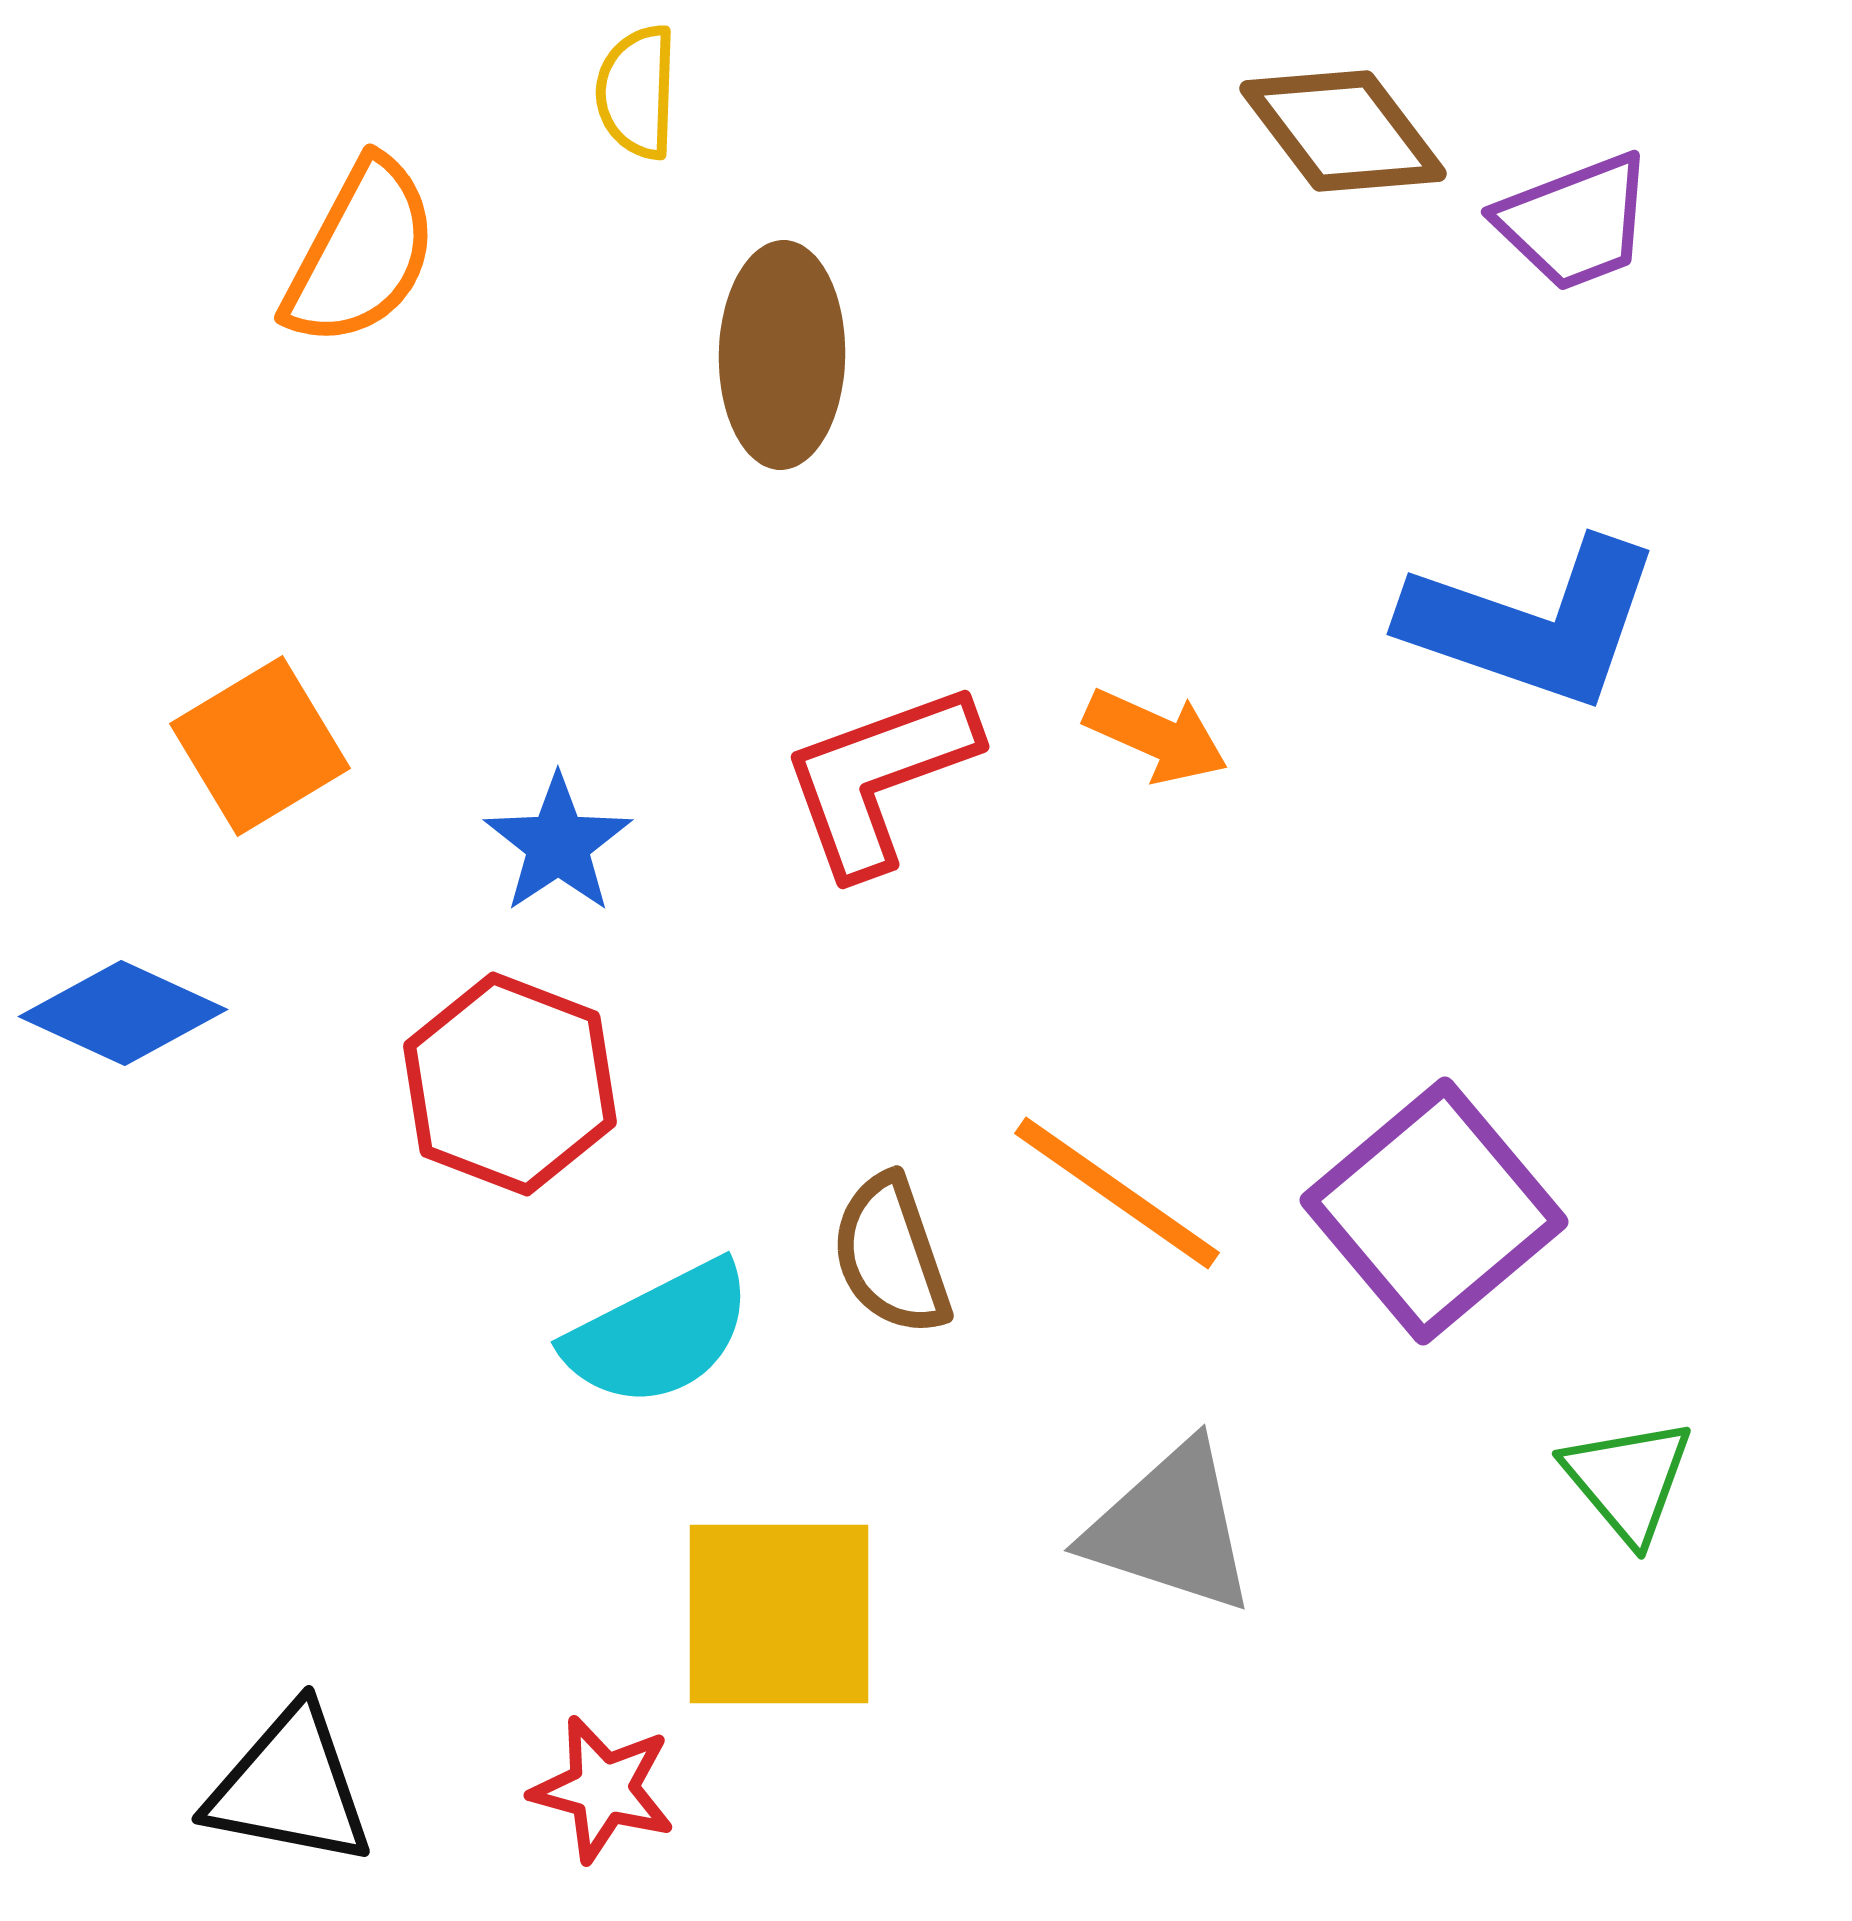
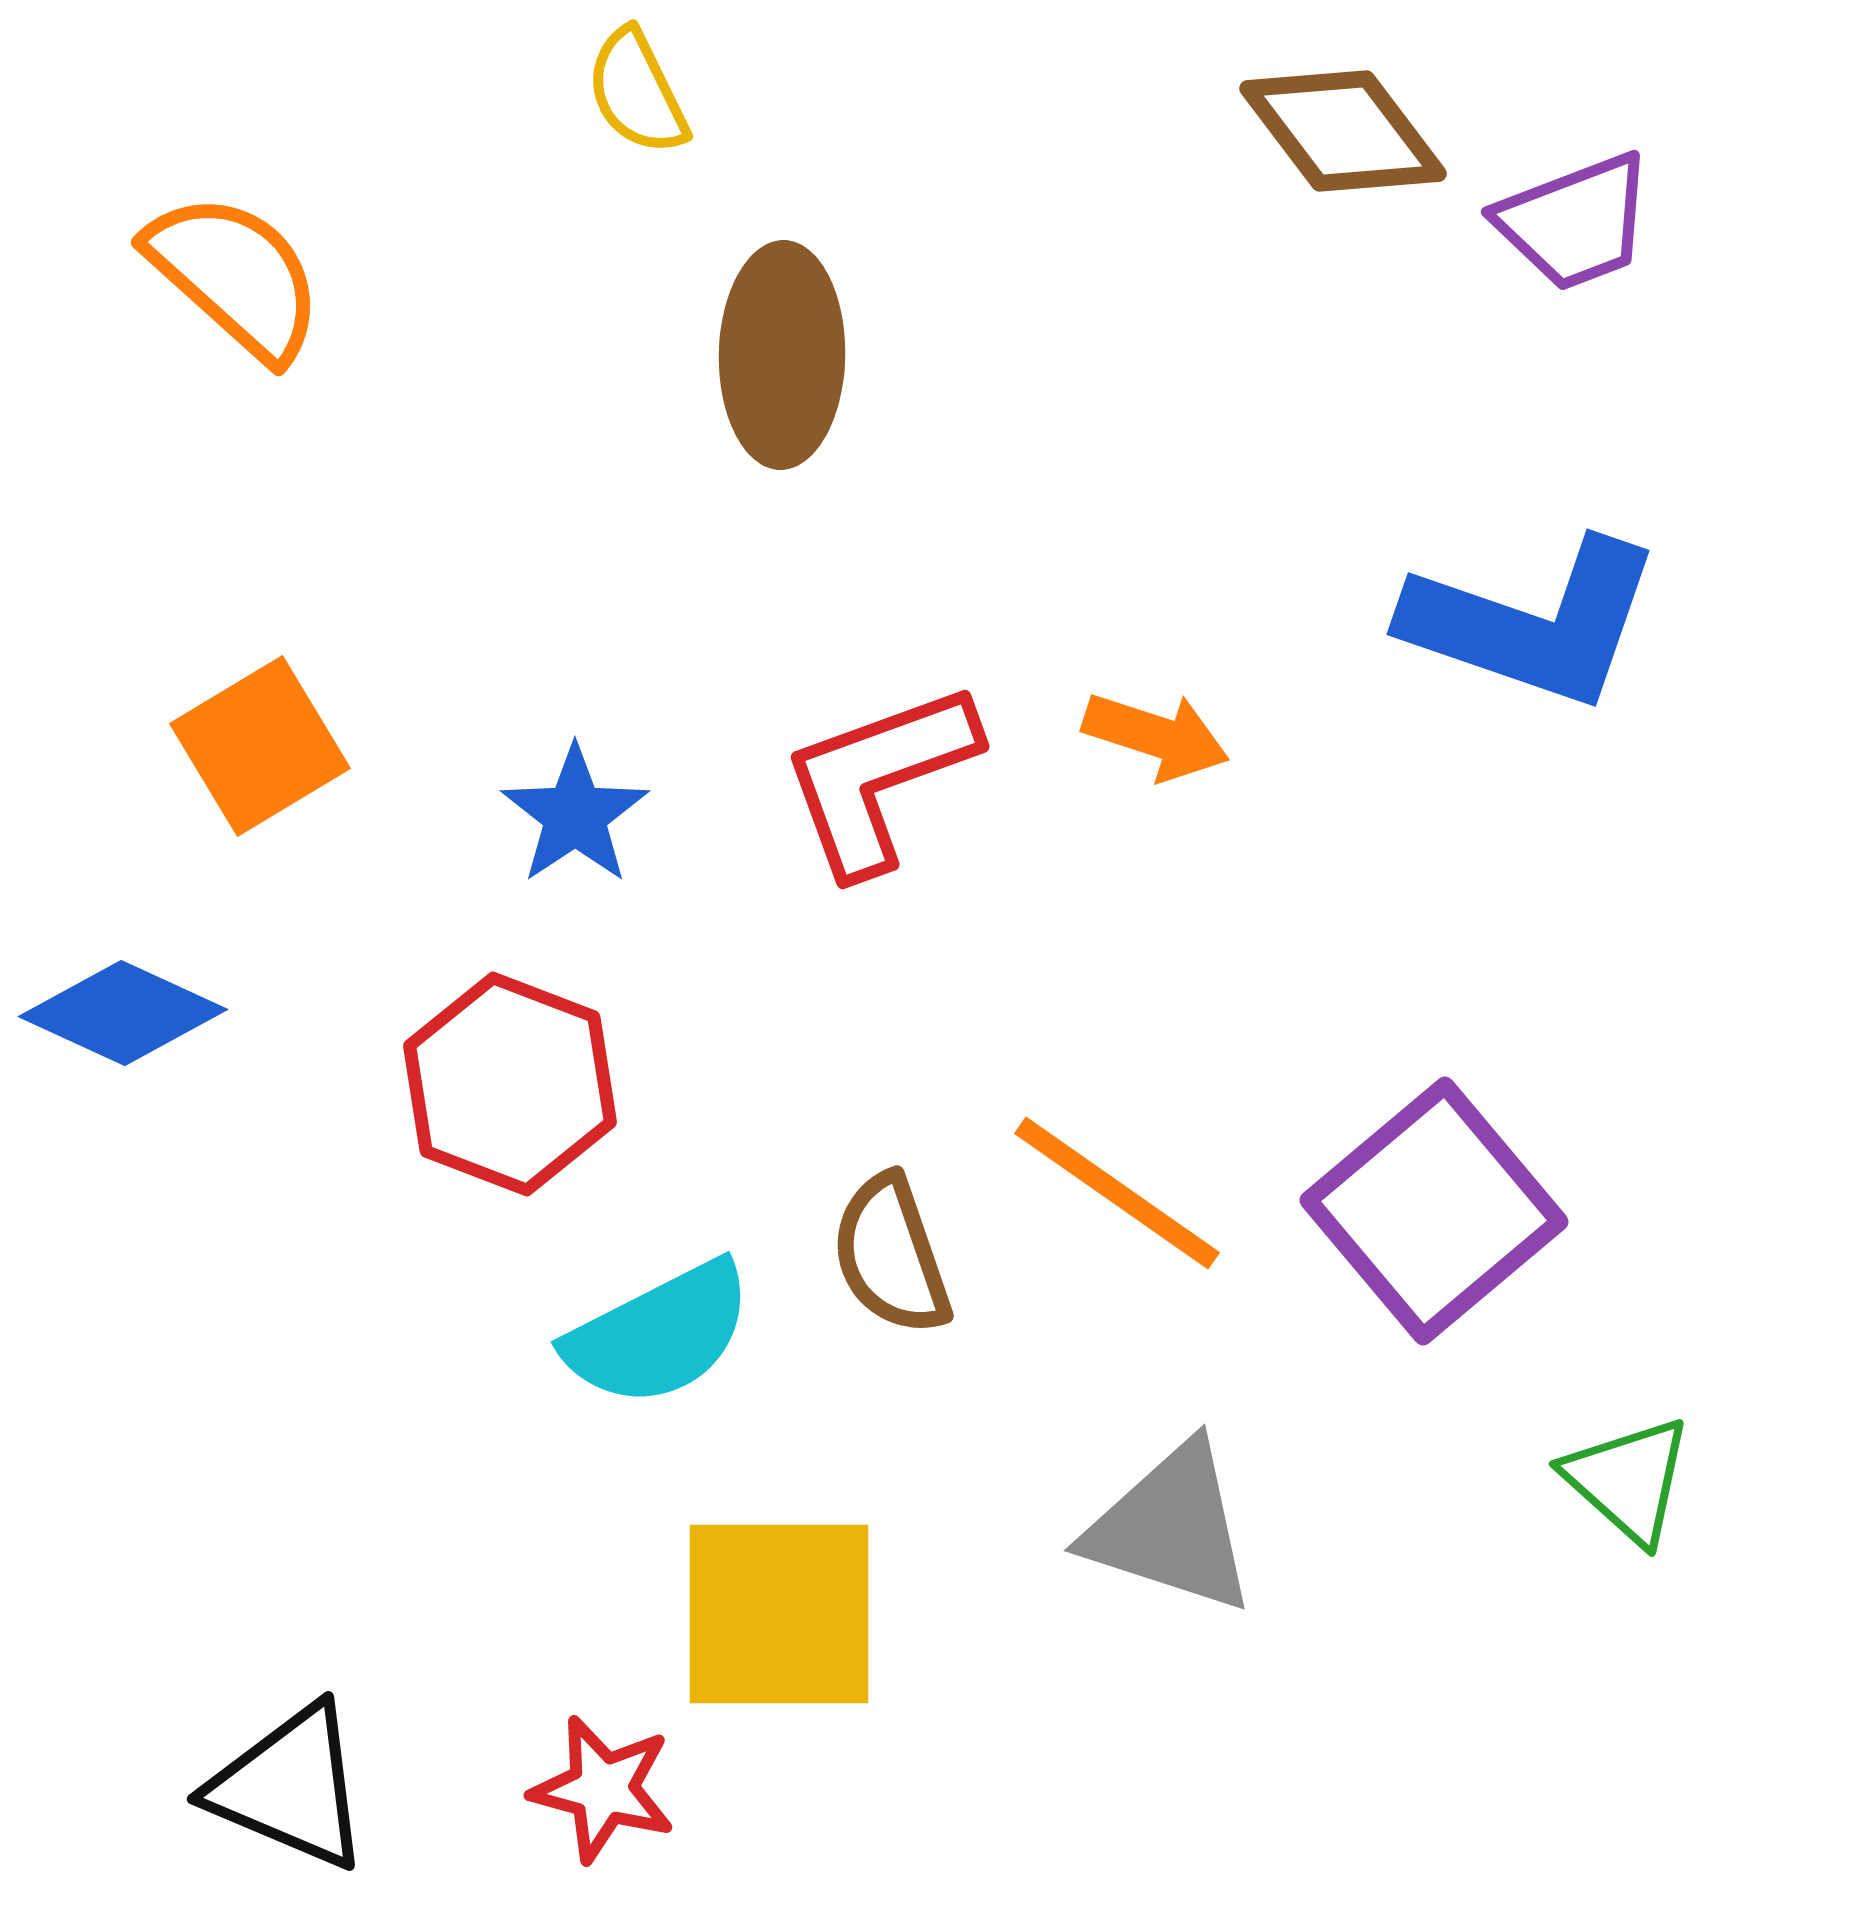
yellow semicircle: rotated 28 degrees counterclockwise
orange semicircle: moved 126 px left, 23 px down; rotated 76 degrees counterclockwise
orange arrow: rotated 6 degrees counterclockwise
blue star: moved 17 px right, 29 px up
green triangle: rotated 8 degrees counterclockwise
black triangle: rotated 12 degrees clockwise
